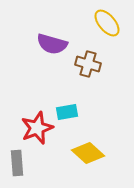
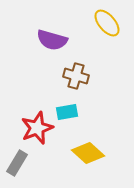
purple semicircle: moved 4 px up
brown cross: moved 12 px left, 12 px down
gray rectangle: rotated 35 degrees clockwise
